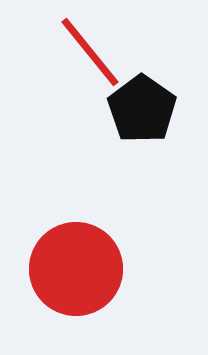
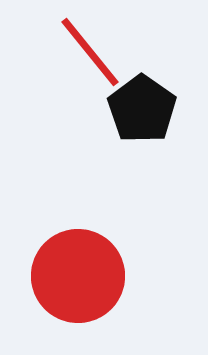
red circle: moved 2 px right, 7 px down
